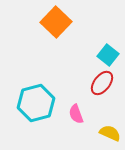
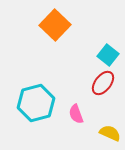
orange square: moved 1 px left, 3 px down
red ellipse: moved 1 px right
